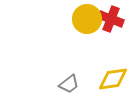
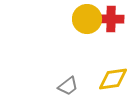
red cross: rotated 20 degrees counterclockwise
gray trapezoid: moved 1 px left, 2 px down
